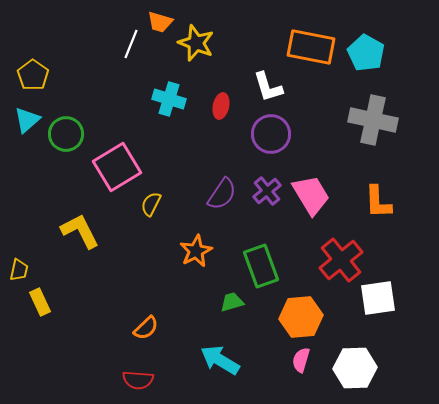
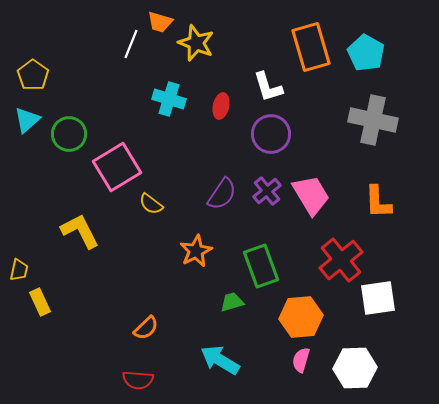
orange rectangle: rotated 63 degrees clockwise
green circle: moved 3 px right
yellow semicircle: rotated 80 degrees counterclockwise
